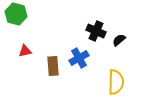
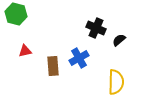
black cross: moved 3 px up
